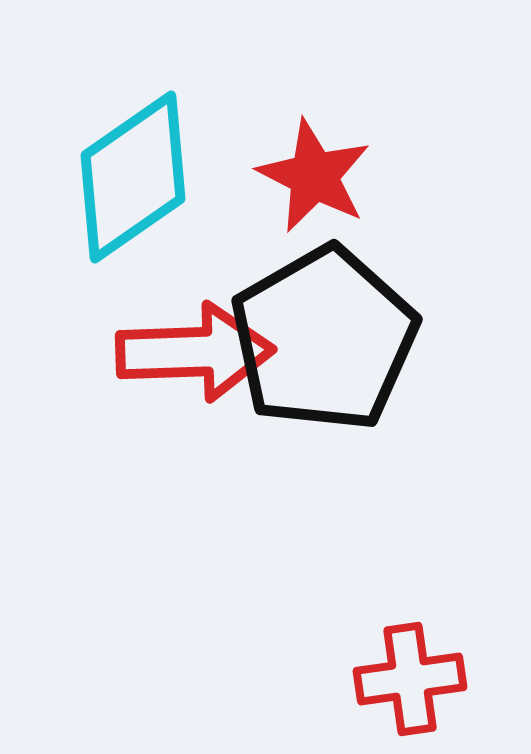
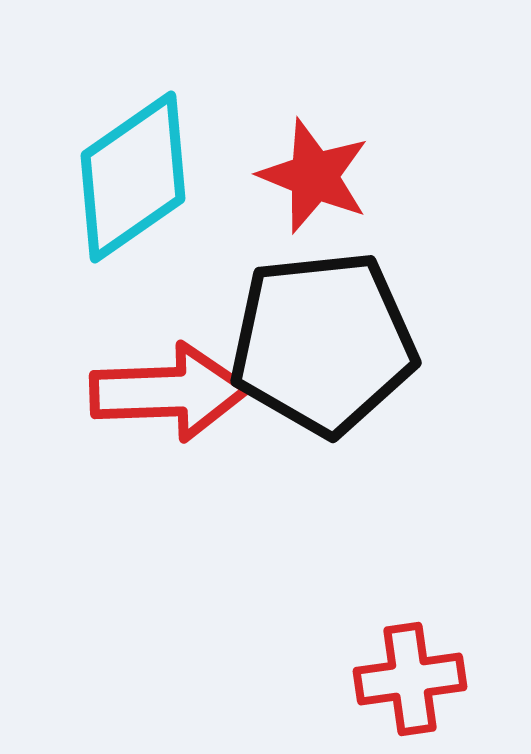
red star: rotated 5 degrees counterclockwise
black pentagon: moved 1 px left, 4 px down; rotated 24 degrees clockwise
red arrow: moved 26 px left, 40 px down
